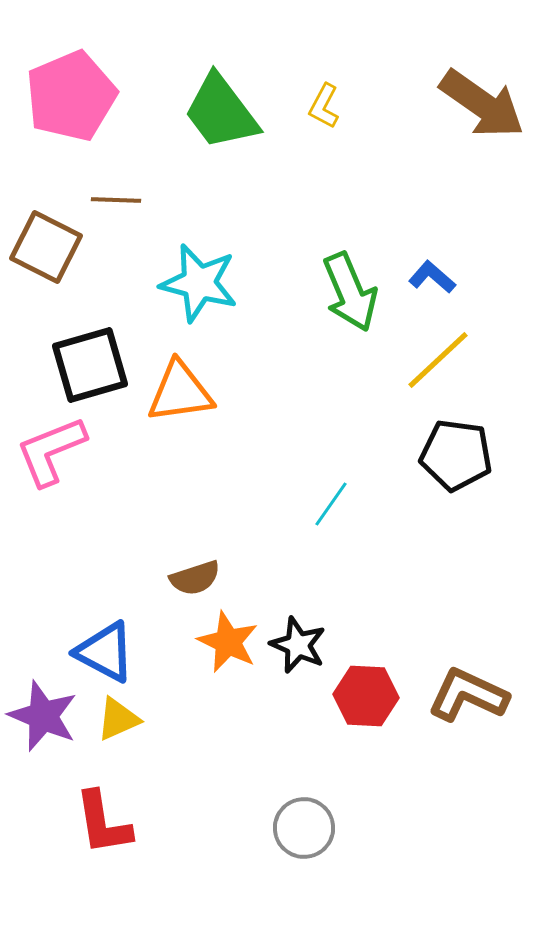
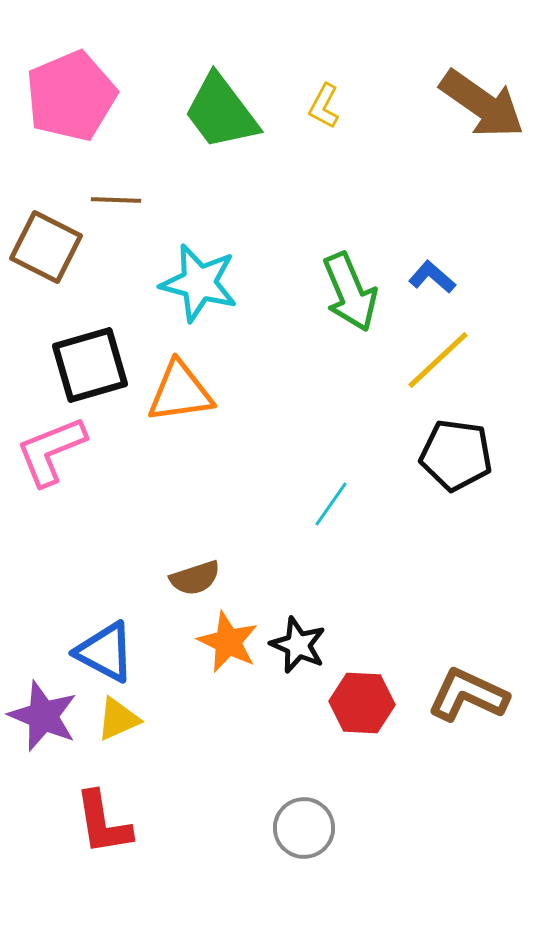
red hexagon: moved 4 px left, 7 px down
